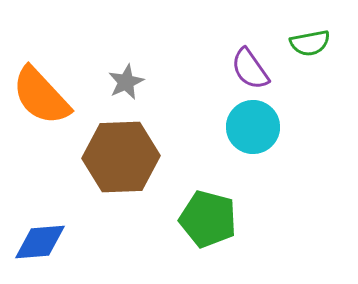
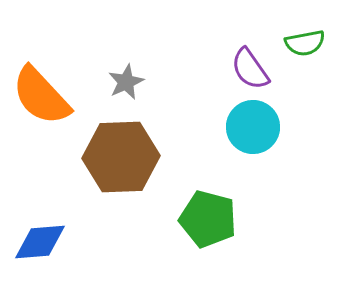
green semicircle: moved 5 px left
